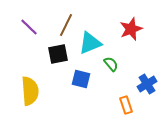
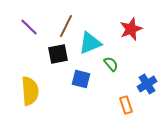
brown line: moved 1 px down
